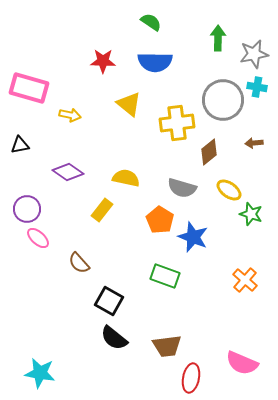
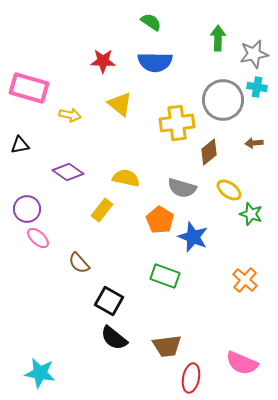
yellow triangle: moved 9 px left
